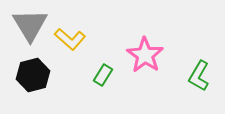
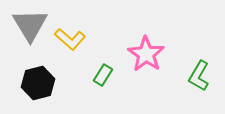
pink star: moved 1 px right, 1 px up
black hexagon: moved 5 px right, 8 px down
